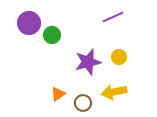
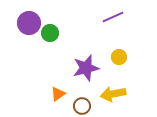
green circle: moved 2 px left, 2 px up
purple star: moved 2 px left, 6 px down
yellow arrow: moved 1 px left, 2 px down
brown circle: moved 1 px left, 3 px down
